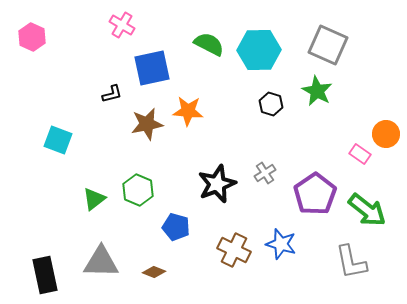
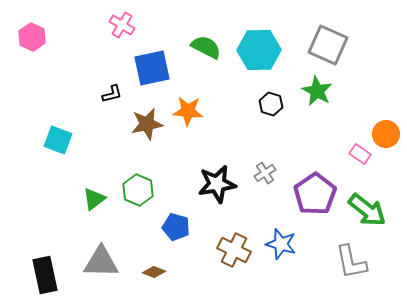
green semicircle: moved 3 px left, 3 px down
black star: rotated 12 degrees clockwise
